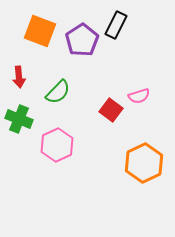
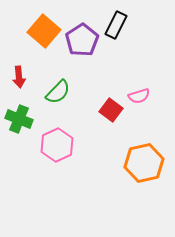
orange square: moved 4 px right; rotated 20 degrees clockwise
orange hexagon: rotated 12 degrees clockwise
